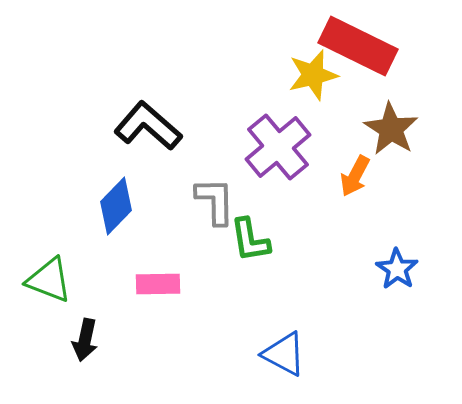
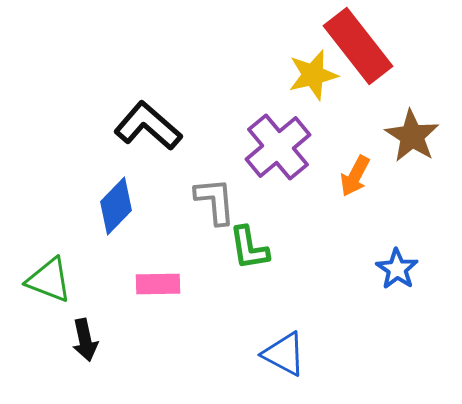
red rectangle: rotated 26 degrees clockwise
brown star: moved 21 px right, 7 px down
gray L-shape: rotated 4 degrees counterclockwise
green L-shape: moved 1 px left, 8 px down
black arrow: rotated 24 degrees counterclockwise
